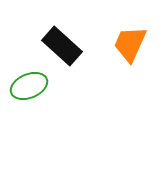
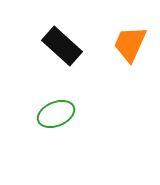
green ellipse: moved 27 px right, 28 px down
